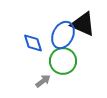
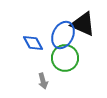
blue diamond: rotated 10 degrees counterclockwise
green circle: moved 2 px right, 3 px up
gray arrow: rotated 112 degrees clockwise
